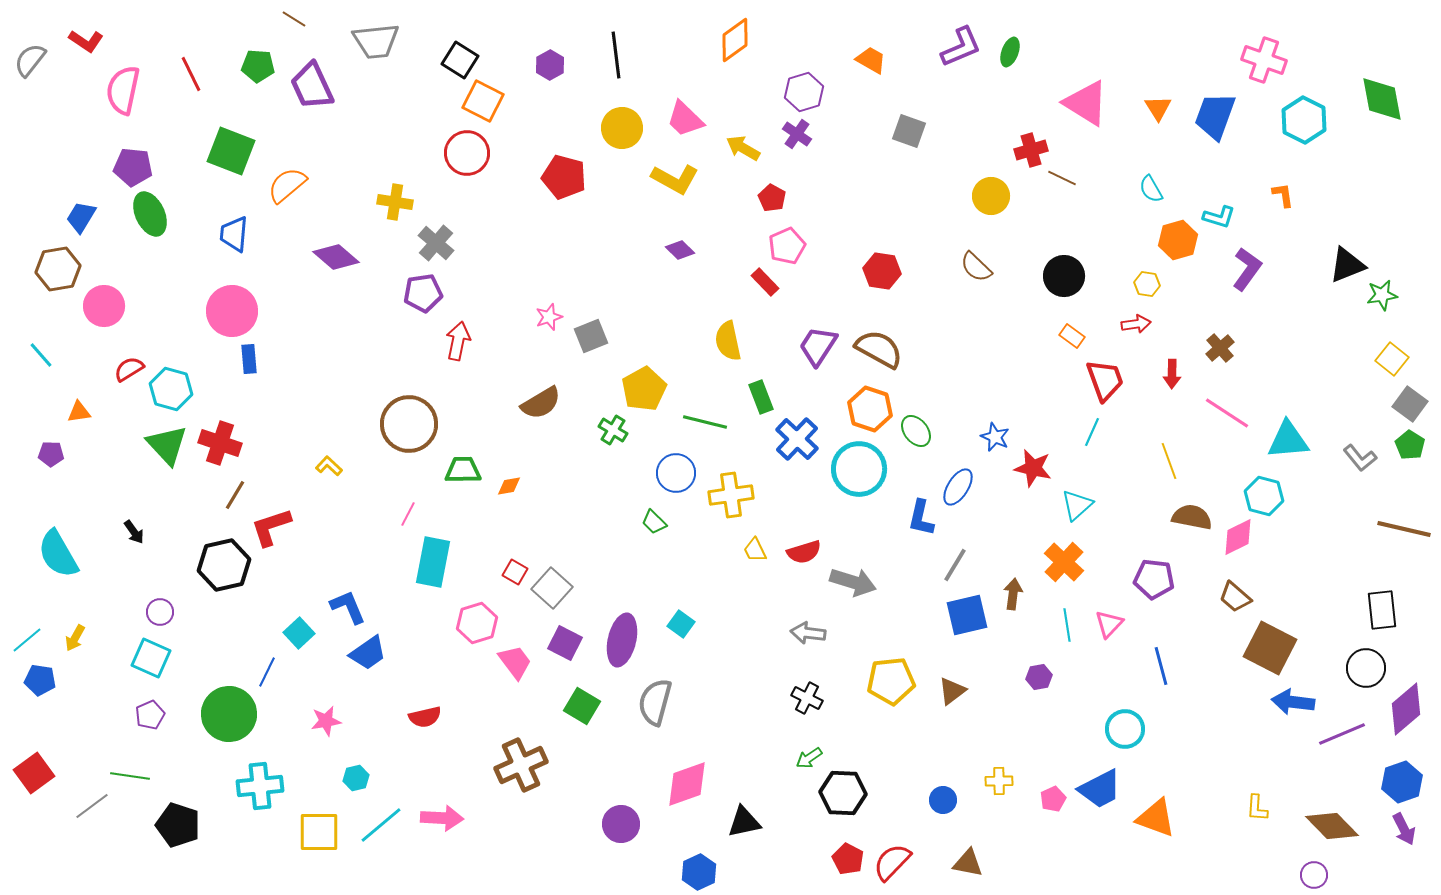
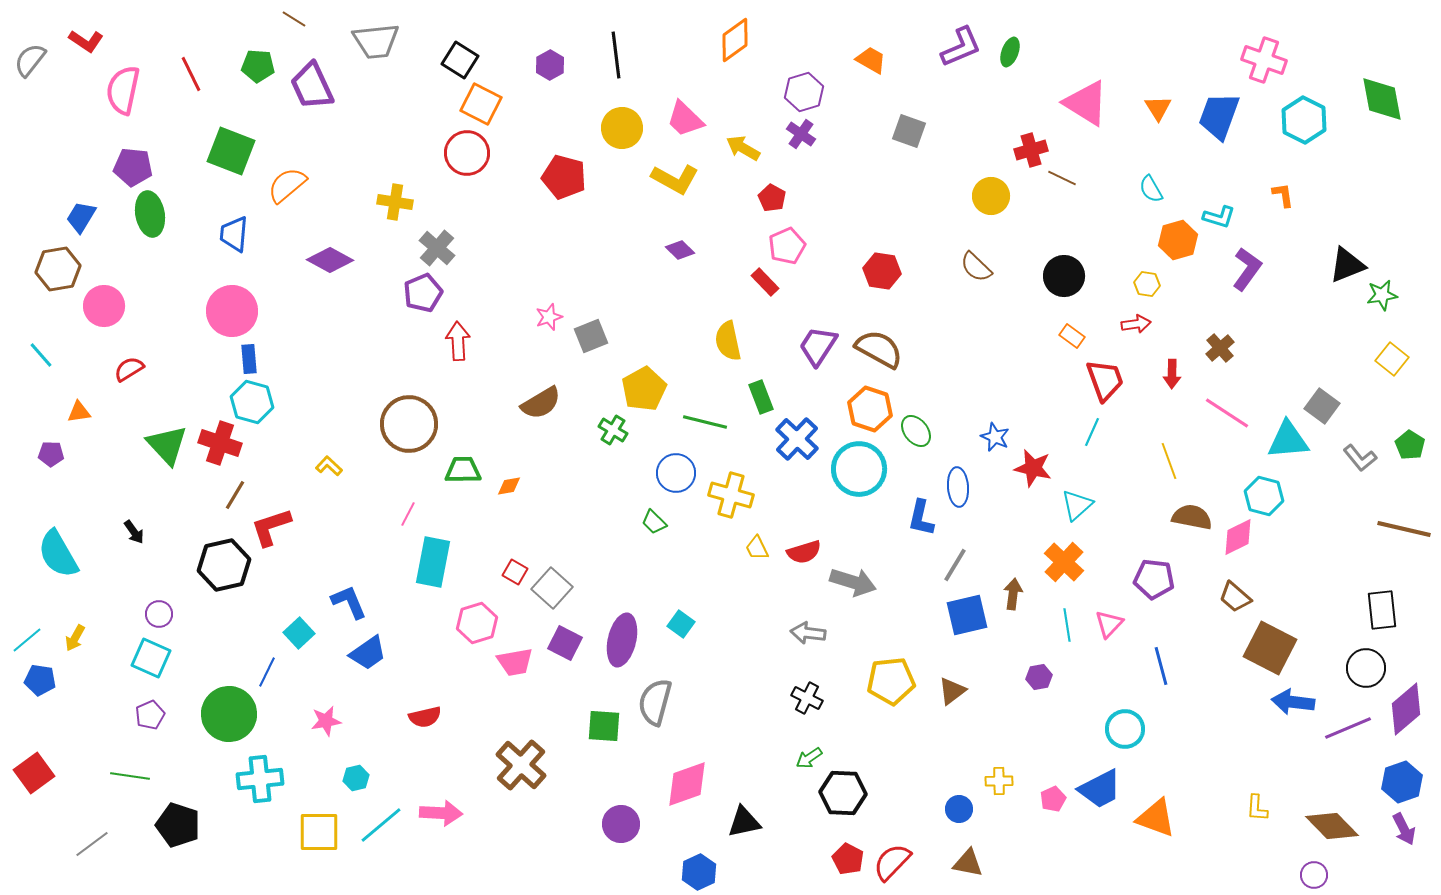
orange square at (483, 101): moved 2 px left, 3 px down
blue trapezoid at (1215, 116): moved 4 px right
purple cross at (797, 134): moved 4 px right
green ellipse at (150, 214): rotated 15 degrees clockwise
gray cross at (436, 243): moved 1 px right, 5 px down
purple diamond at (336, 257): moved 6 px left, 3 px down; rotated 12 degrees counterclockwise
purple pentagon at (423, 293): rotated 15 degrees counterclockwise
red arrow at (458, 341): rotated 15 degrees counterclockwise
cyan hexagon at (171, 389): moved 81 px right, 13 px down
gray square at (1410, 404): moved 88 px left, 2 px down
blue ellipse at (958, 487): rotated 36 degrees counterclockwise
yellow cross at (731, 495): rotated 24 degrees clockwise
yellow trapezoid at (755, 550): moved 2 px right, 2 px up
blue L-shape at (348, 607): moved 1 px right, 5 px up
purple circle at (160, 612): moved 1 px left, 2 px down
pink trapezoid at (515, 662): rotated 117 degrees clockwise
green square at (582, 706): moved 22 px right, 20 px down; rotated 27 degrees counterclockwise
purple line at (1342, 734): moved 6 px right, 6 px up
brown cross at (521, 765): rotated 24 degrees counterclockwise
cyan cross at (260, 786): moved 7 px up
blue circle at (943, 800): moved 16 px right, 9 px down
gray line at (92, 806): moved 38 px down
pink arrow at (442, 818): moved 1 px left, 5 px up
